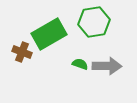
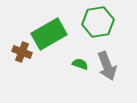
green hexagon: moved 4 px right
gray arrow: rotated 68 degrees clockwise
